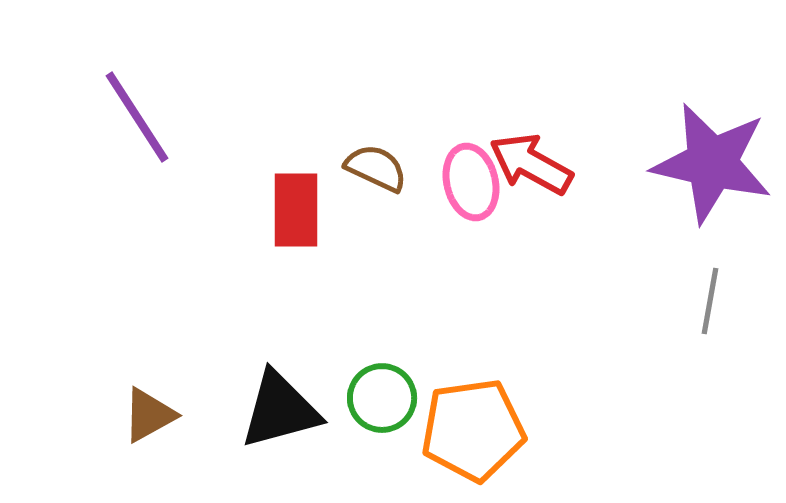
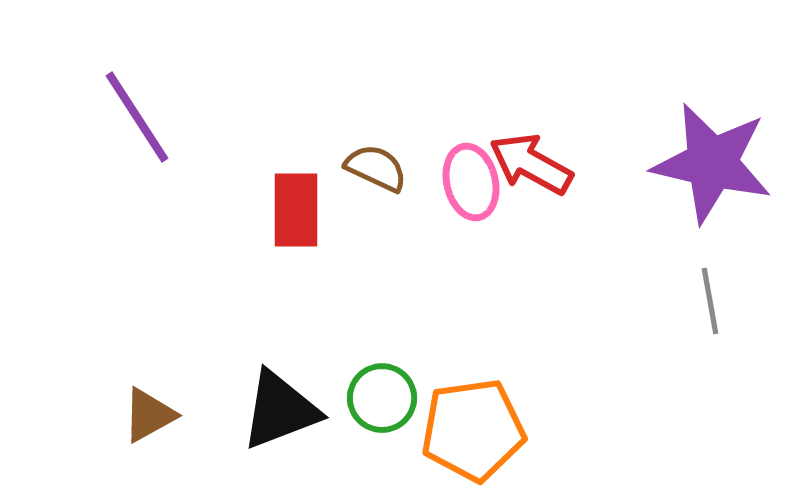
gray line: rotated 20 degrees counterclockwise
black triangle: rotated 6 degrees counterclockwise
